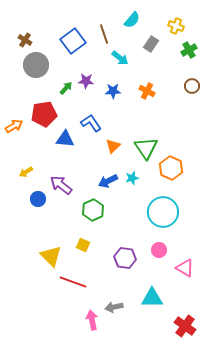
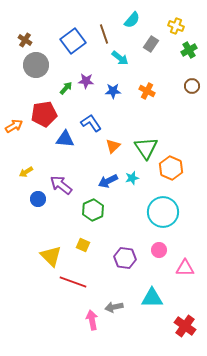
pink triangle: rotated 30 degrees counterclockwise
